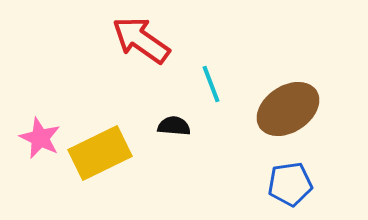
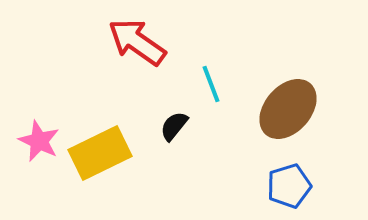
red arrow: moved 4 px left, 2 px down
brown ellipse: rotated 16 degrees counterclockwise
black semicircle: rotated 56 degrees counterclockwise
pink star: moved 1 px left, 3 px down
blue pentagon: moved 1 px left, 2 px down; rotated 9 degrees counterclockwise
